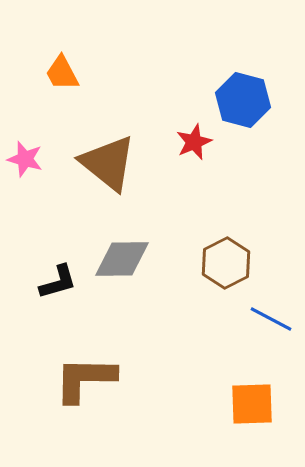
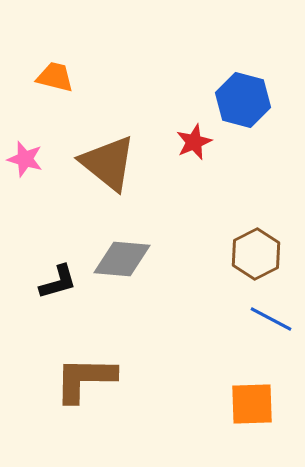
orange trapezoid: moved 7 px left, 4 px down; rotated 132 degrees clockwise
gray diamond: rotated 6 degrees clockwise
brown hexagon: moved 30 px right, 9 px up
